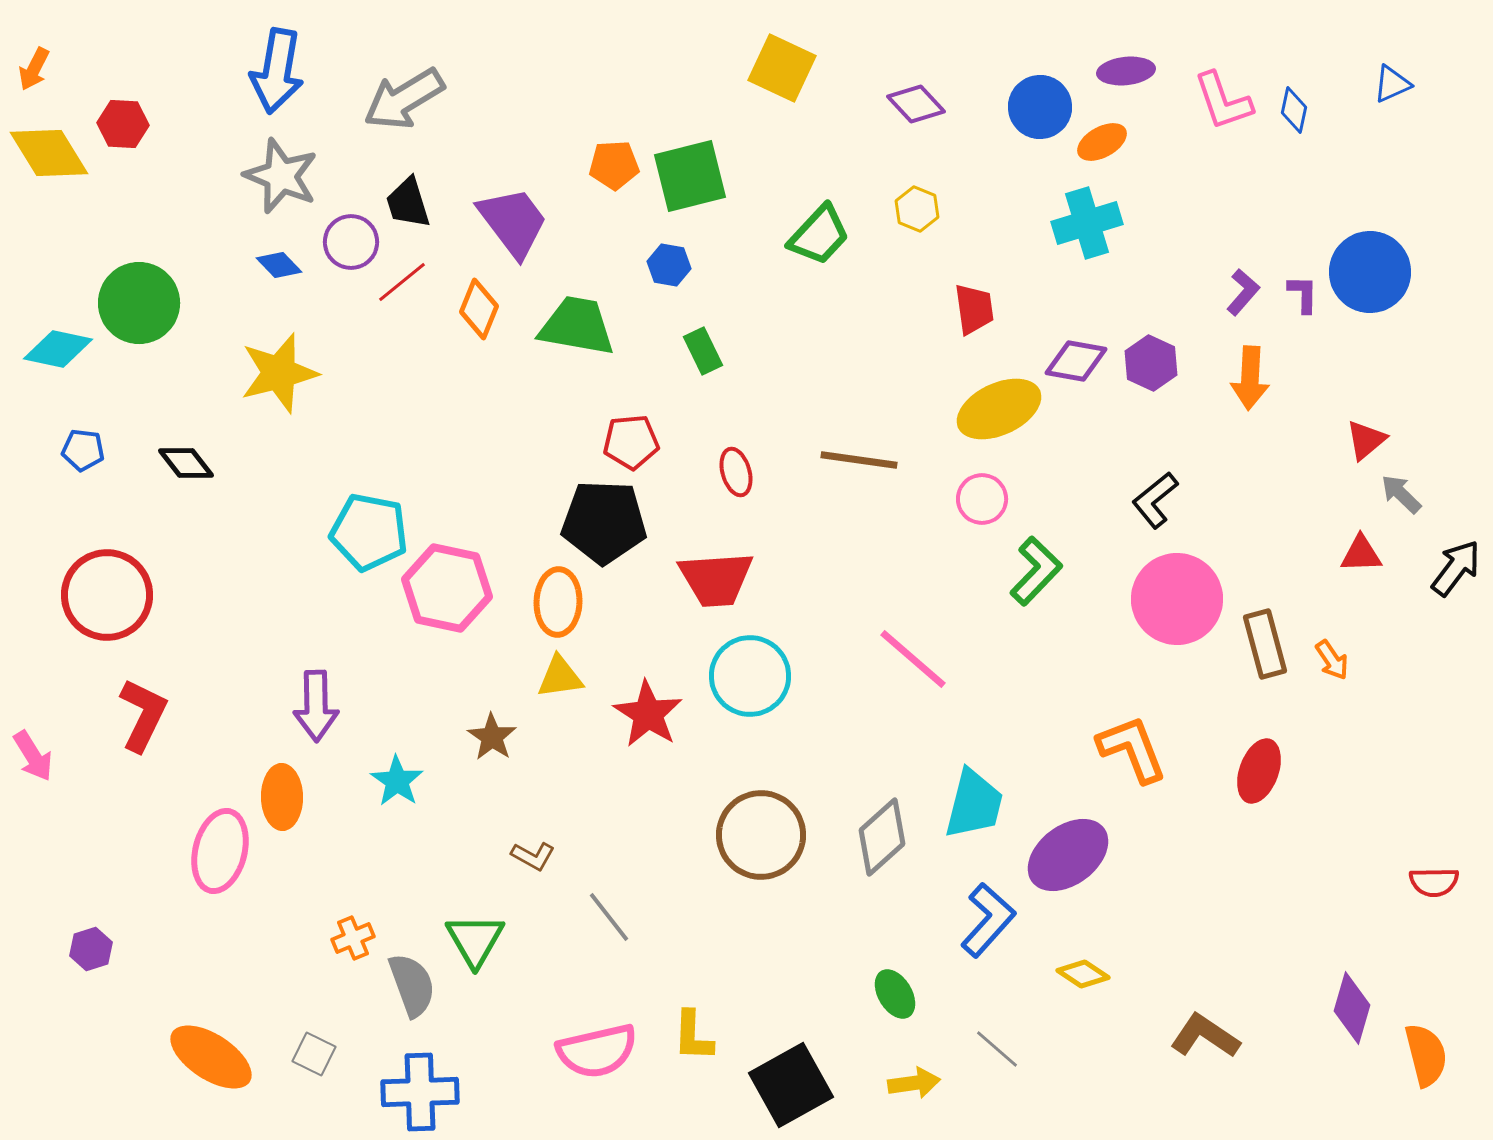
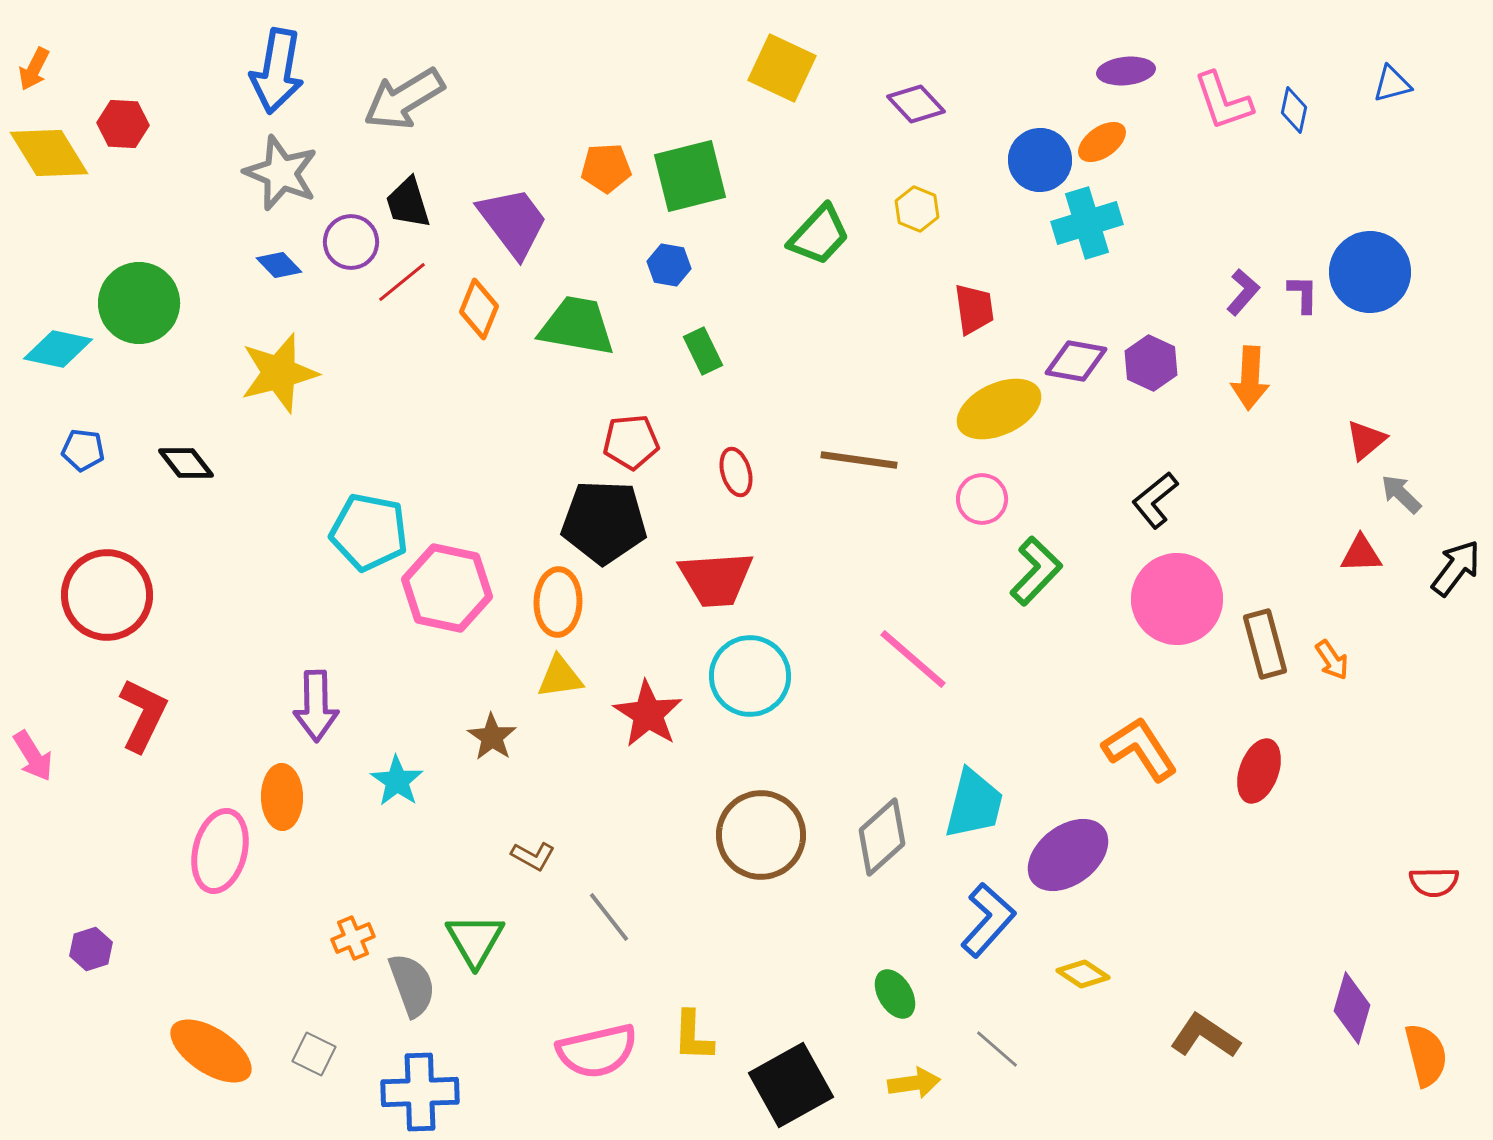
blue triangle at (1392, 84): rotated 9 degrees clockwise
blue circle at (1040, 107): moved 53 px down
orange ellipse at (1102, 142): rotated 6 degrees counterclockwise
orange pentagon at (614, 165): moved 8 px left, 3 px down
gray star at (281, 176): moved 3 px up
orange L-shape at (1132, 749): moved 8 px right; rotated 12 degrees counterclockwise
orange ellipse at (211, 1057): moved 6 px up
